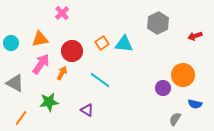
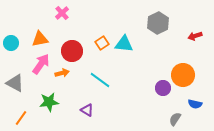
orange arrow: rotated 48 degrees clockwise
